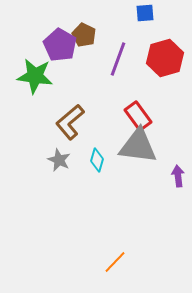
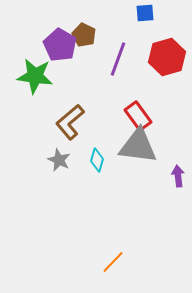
red hexagon: moved 2 px right, 1 px up
orange line: moved 2 px left
